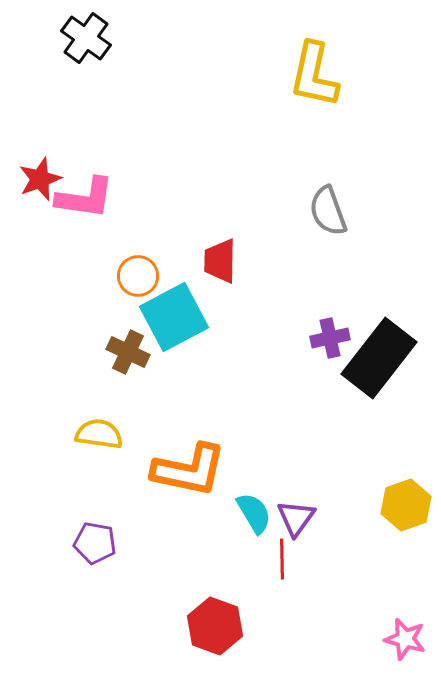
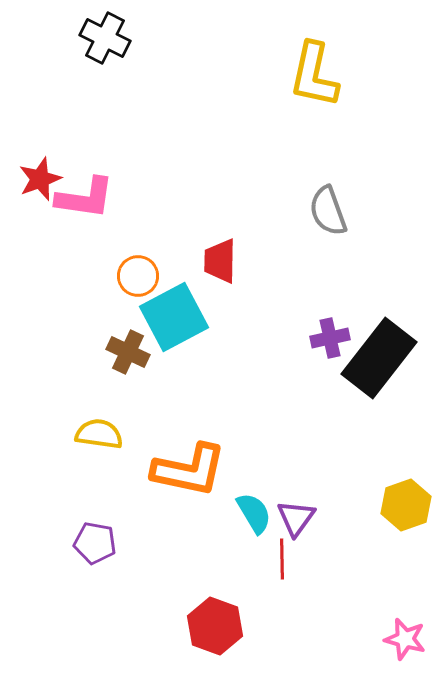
black cross: moved 19 px right; rotated 9 degrees counterclockwise
